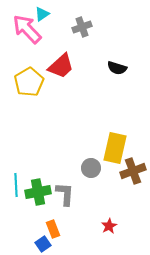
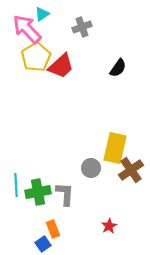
black semicircle: moved 1 px right; rotated 72 degrees counterclockwise
yellow pentagon: moved 7 px right, 25 px up
brown cross: moved 2 px left, 1 px up; rotated 15 degrees counterclockwise
